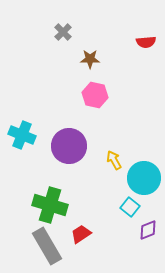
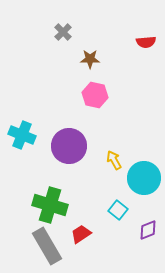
cyan square: moved 12 px left, 3 px down
